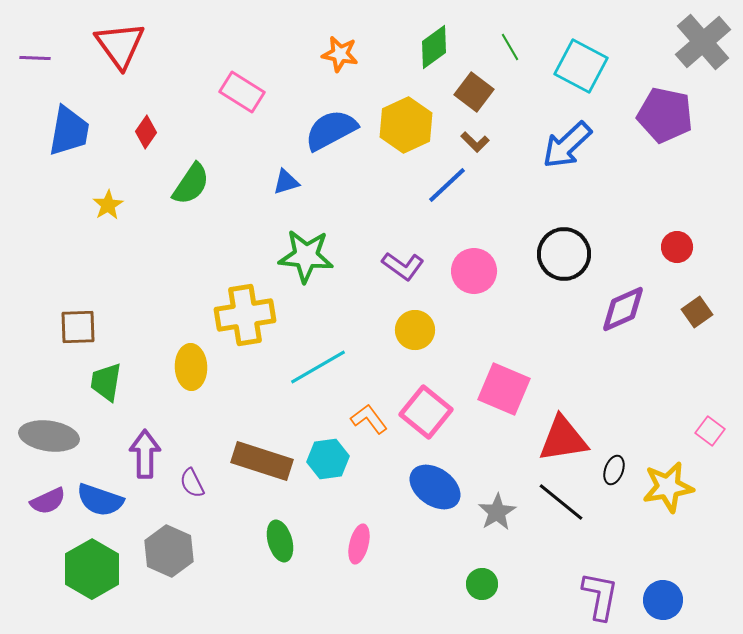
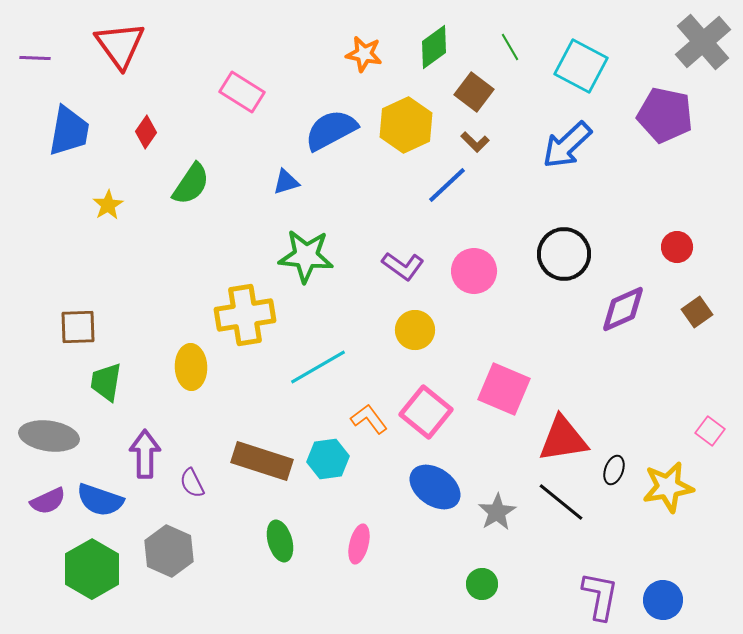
orange star at (340, 54): moved 24 px right
